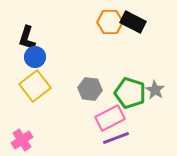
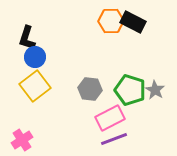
orange hexagon: moved 1 px right, 1 px up
green pentagon: moved 3 px up
purple line: moved 2 px left, 1 px down
